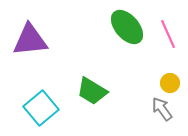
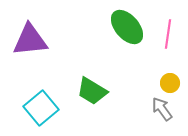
pink line: rotated 32 degrees clockwise
